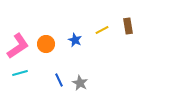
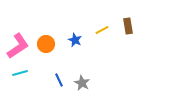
gray star: moved 2 px right
